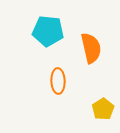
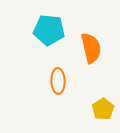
cyan pentagon: moved 1 px right, 1 px up
